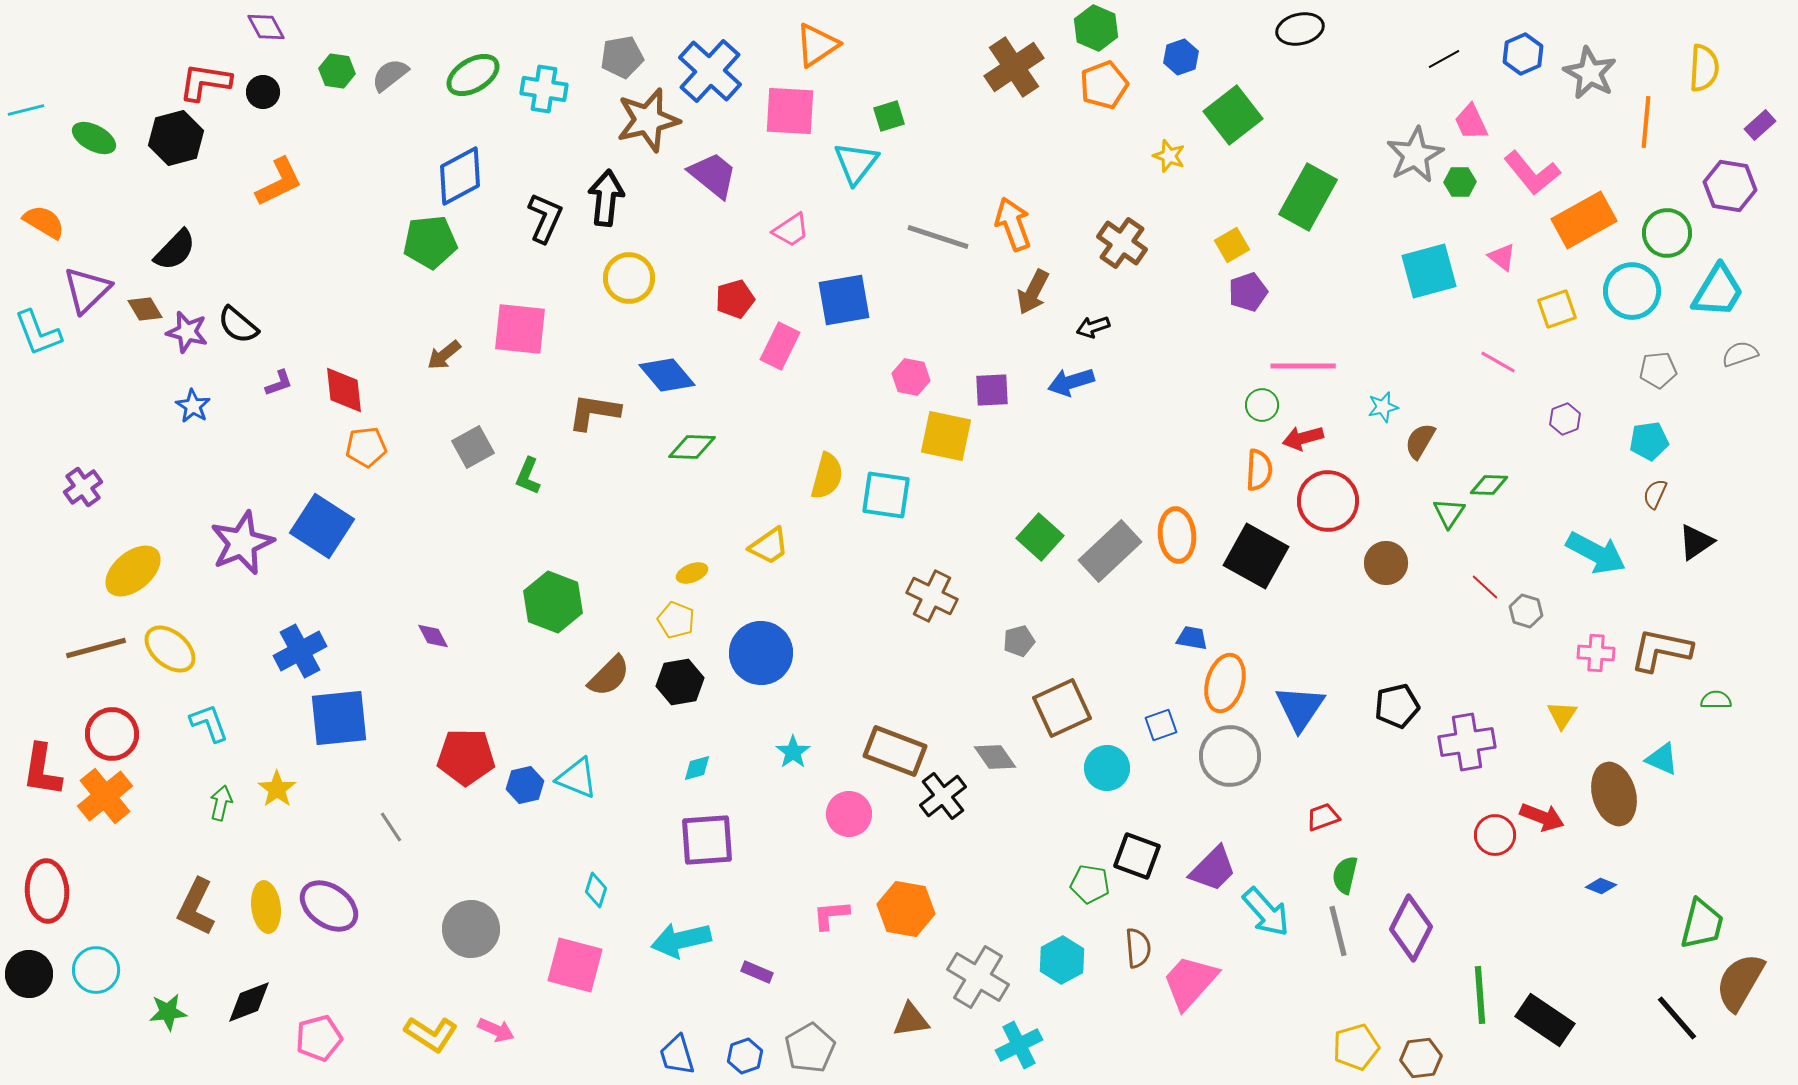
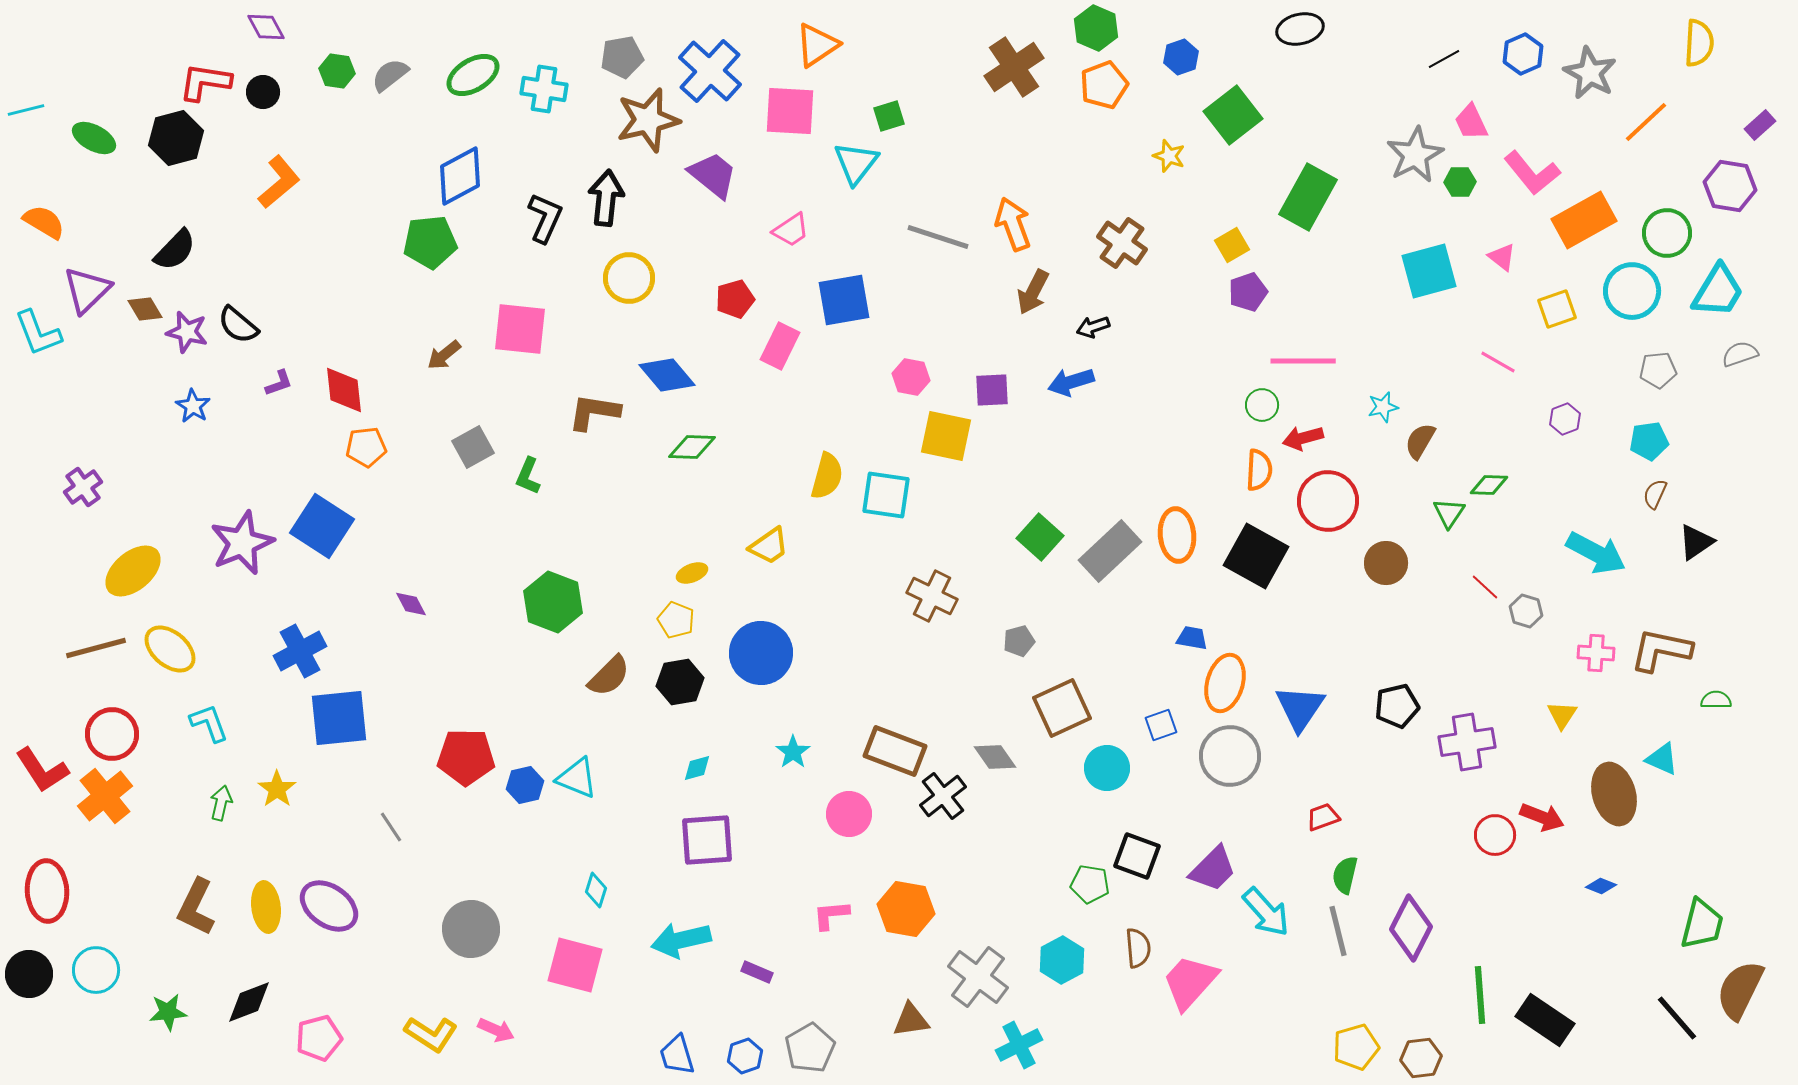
yellow semicircle at (1704, 68): moved 5 px left, 25 px up
orange line at (1646, 122): rotated 42 degrees clockwise
orange L-shape at (279, 182): rotated 14 degrees counterclockwise
pink line at (1303, 366): moved 5 px up
purple diamond at (433, 636): moved 22 px left, 32 px up
red L-shape at (42, 770): rotated 42 degrees counterclockwise
gray cross at (978, 977): rotated 6 degrees clockwise
brown semicircle at (1740, 982): moved 8 px down; rotated 4 degrees counterclockwise
